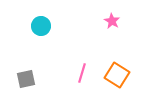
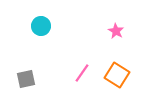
pink star: moved 4 px right, 10 px down
pink line: rotated 18 degrees clockwise
